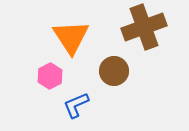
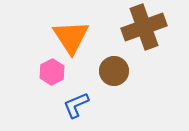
pink hexagon: moved 2 px right, 4 px up
